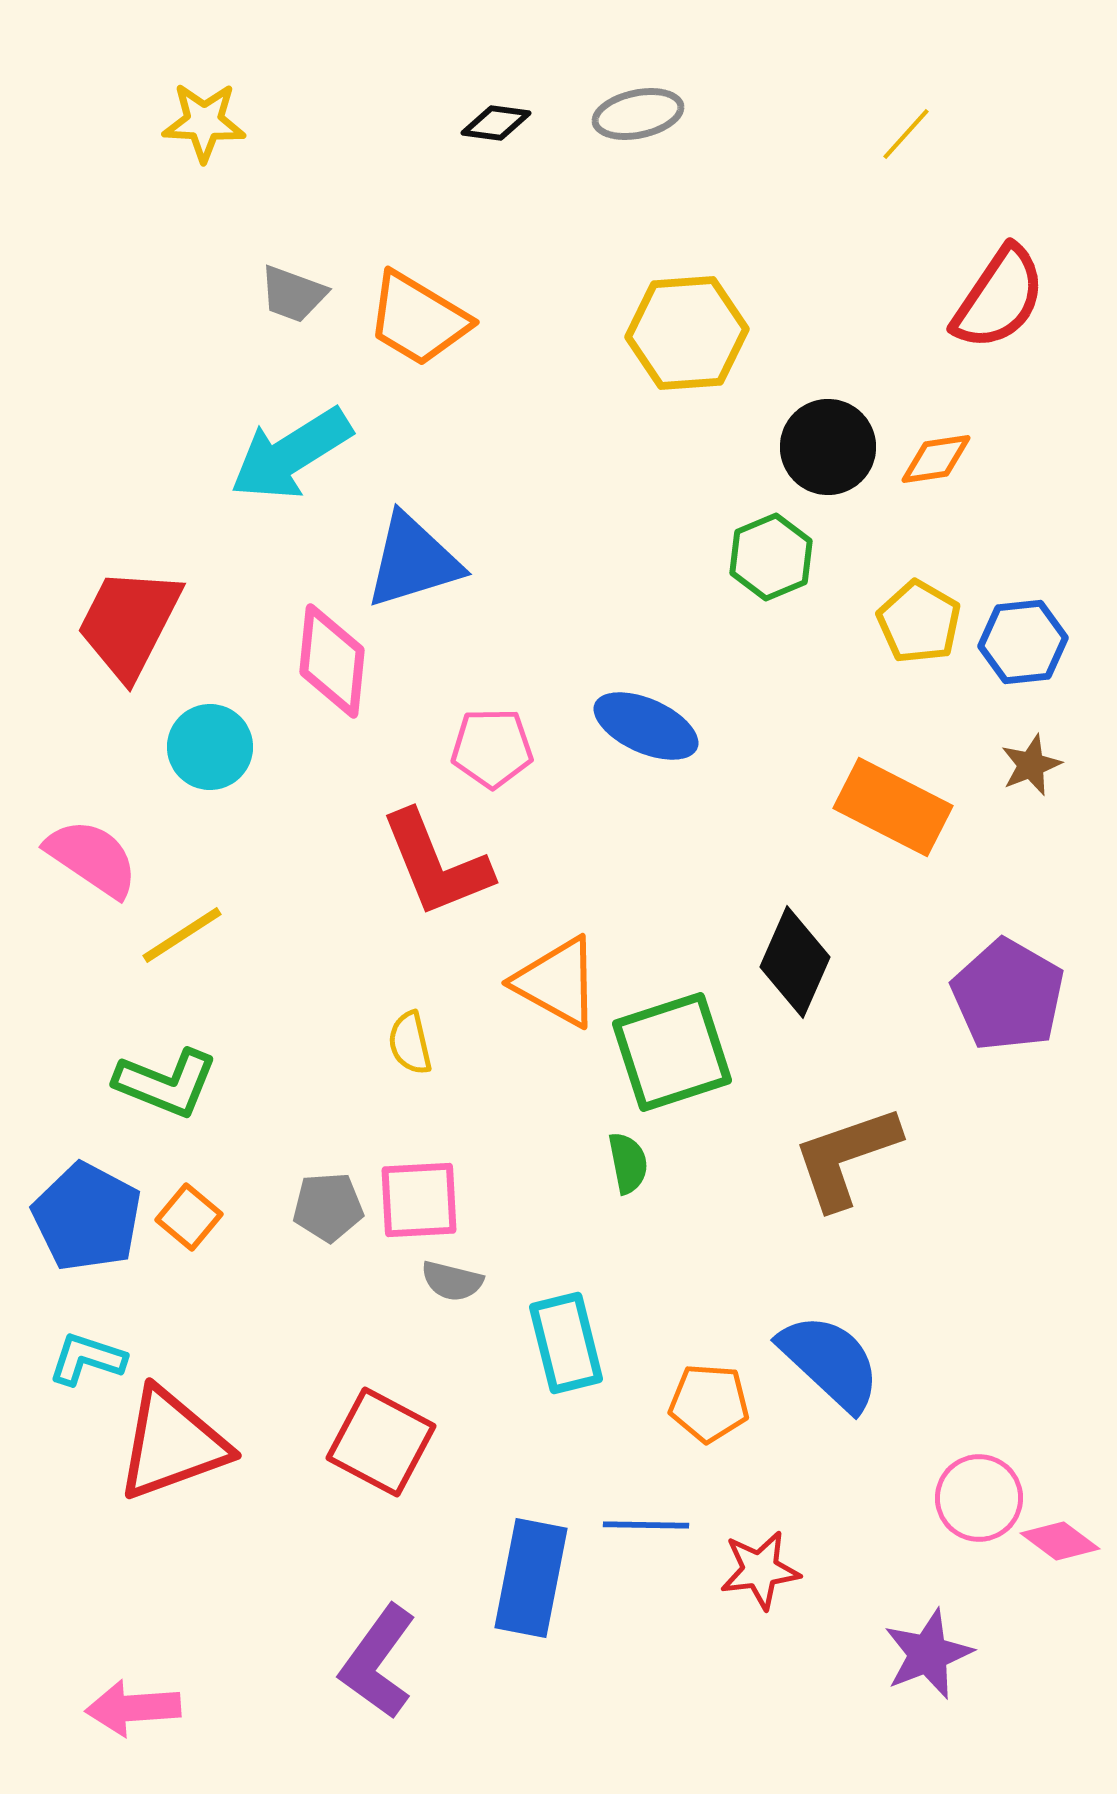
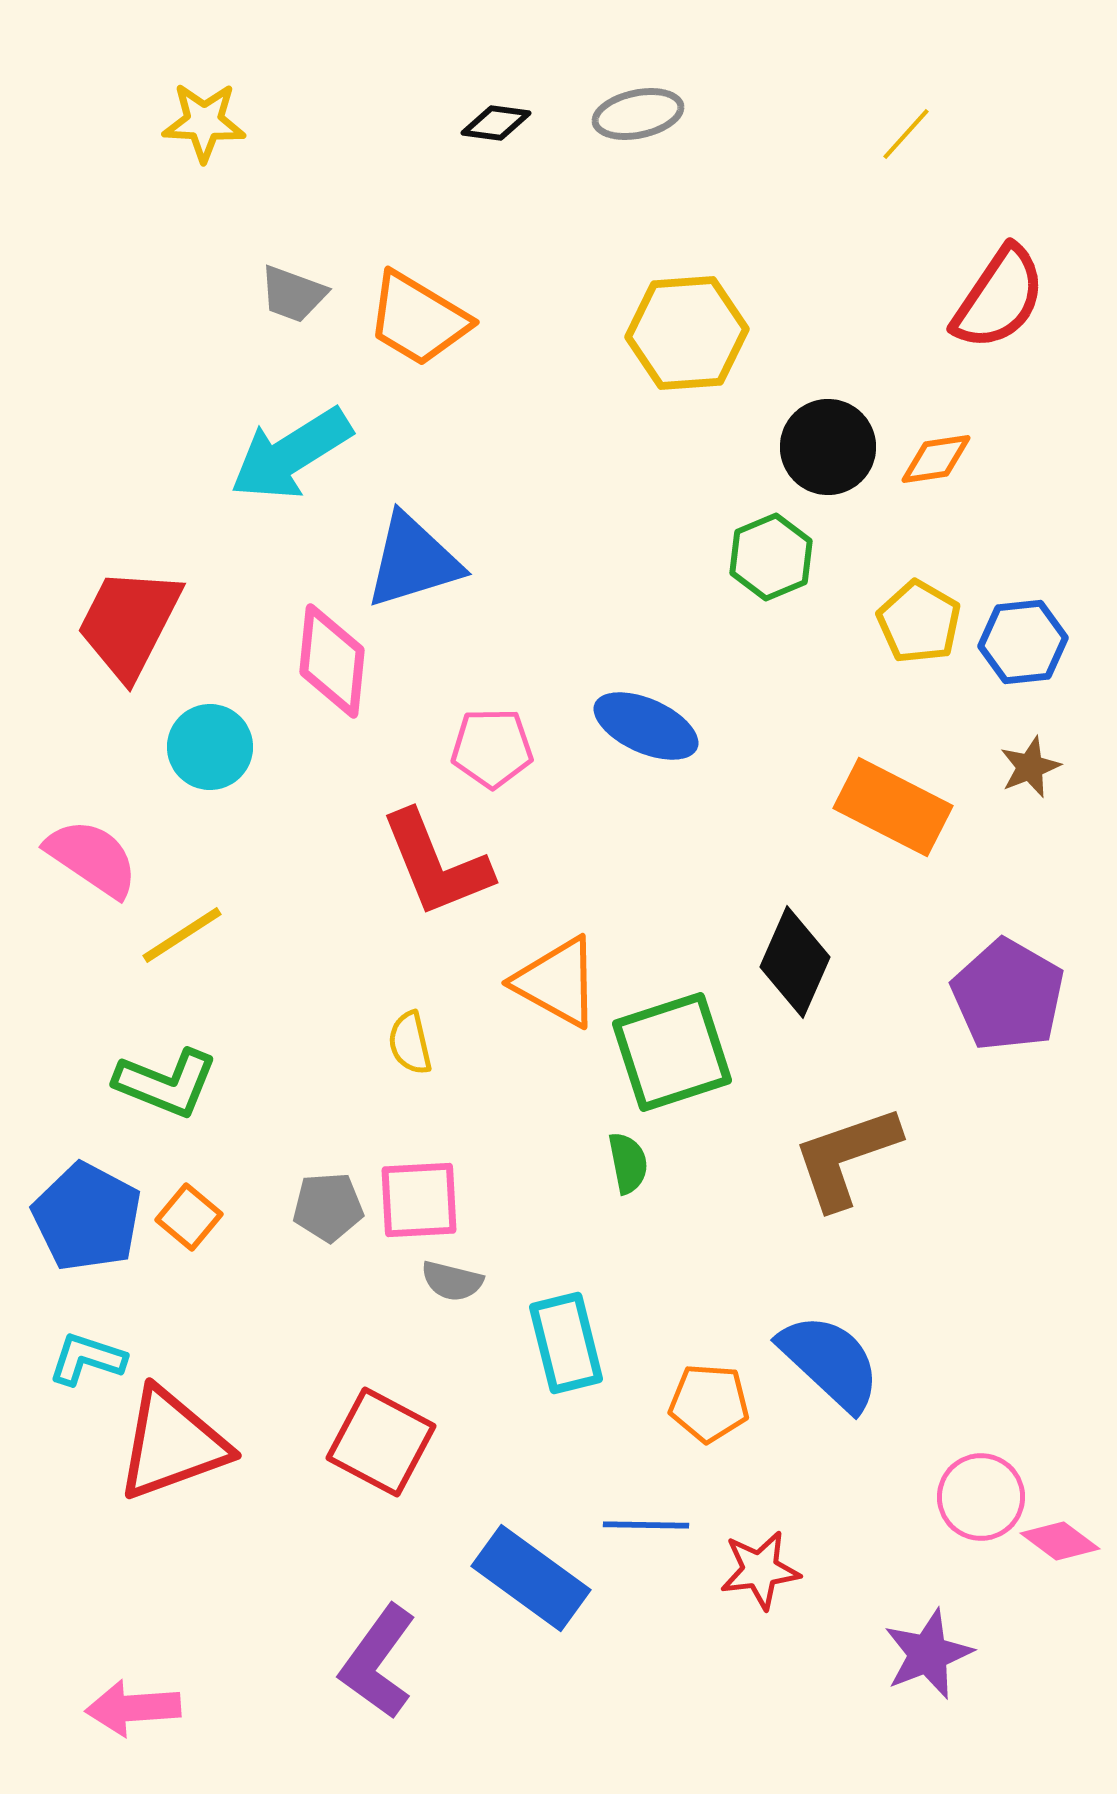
brown star at (1031, 765): moved 1 px left, 2 px down
pink circle at (979, 1498): moved 2 px right, 1 px up
blue rectangle at (531, 1578): rotated 65 degrees counterclockwise
